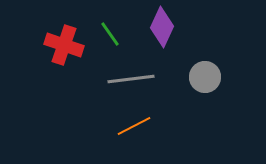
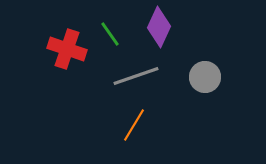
purple diamond: moved 3 px left
red cross: moved 3 px right, 4 px down
gray line: moved 5 px right, 3 px up; rotated 12 degrees counterclockwise
orange line: moved 1 px up; rotated 32 degrees counterclockwise
